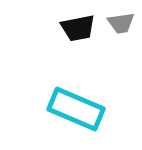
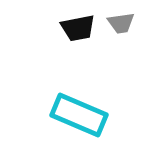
cyan rectangle: moved 3 px right, 6 px down
